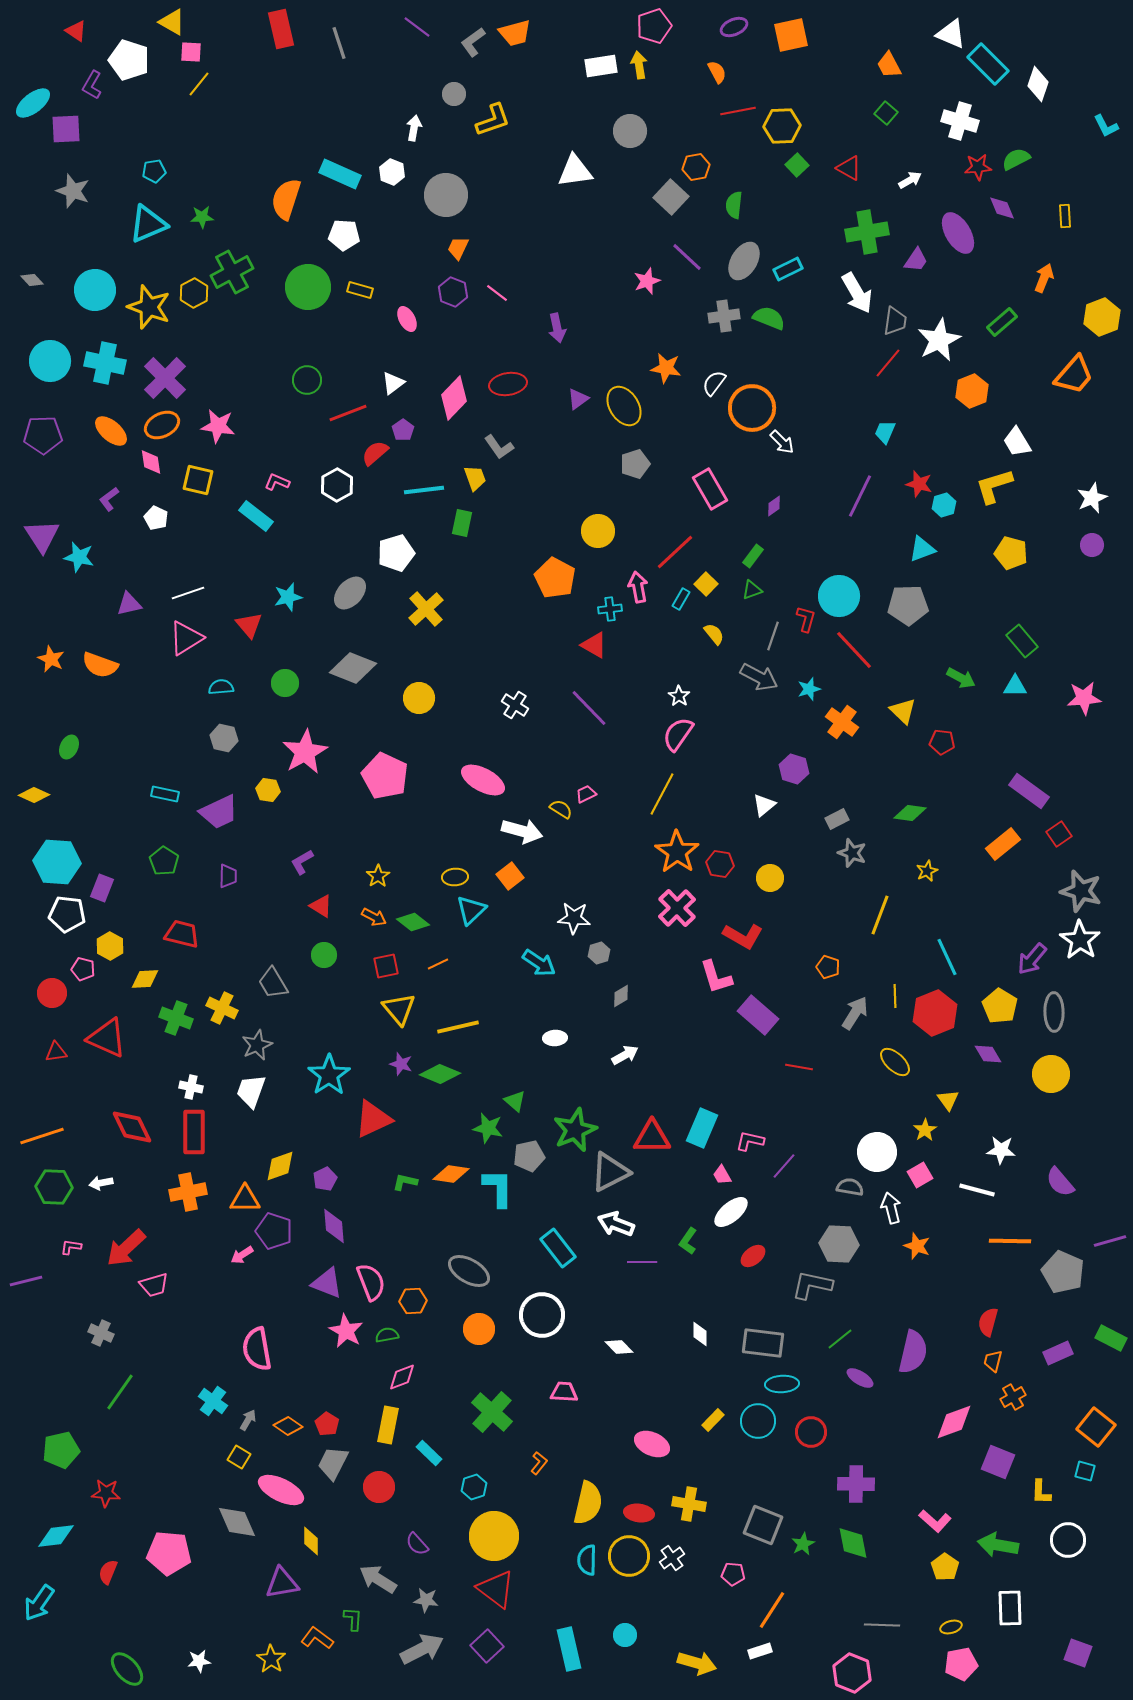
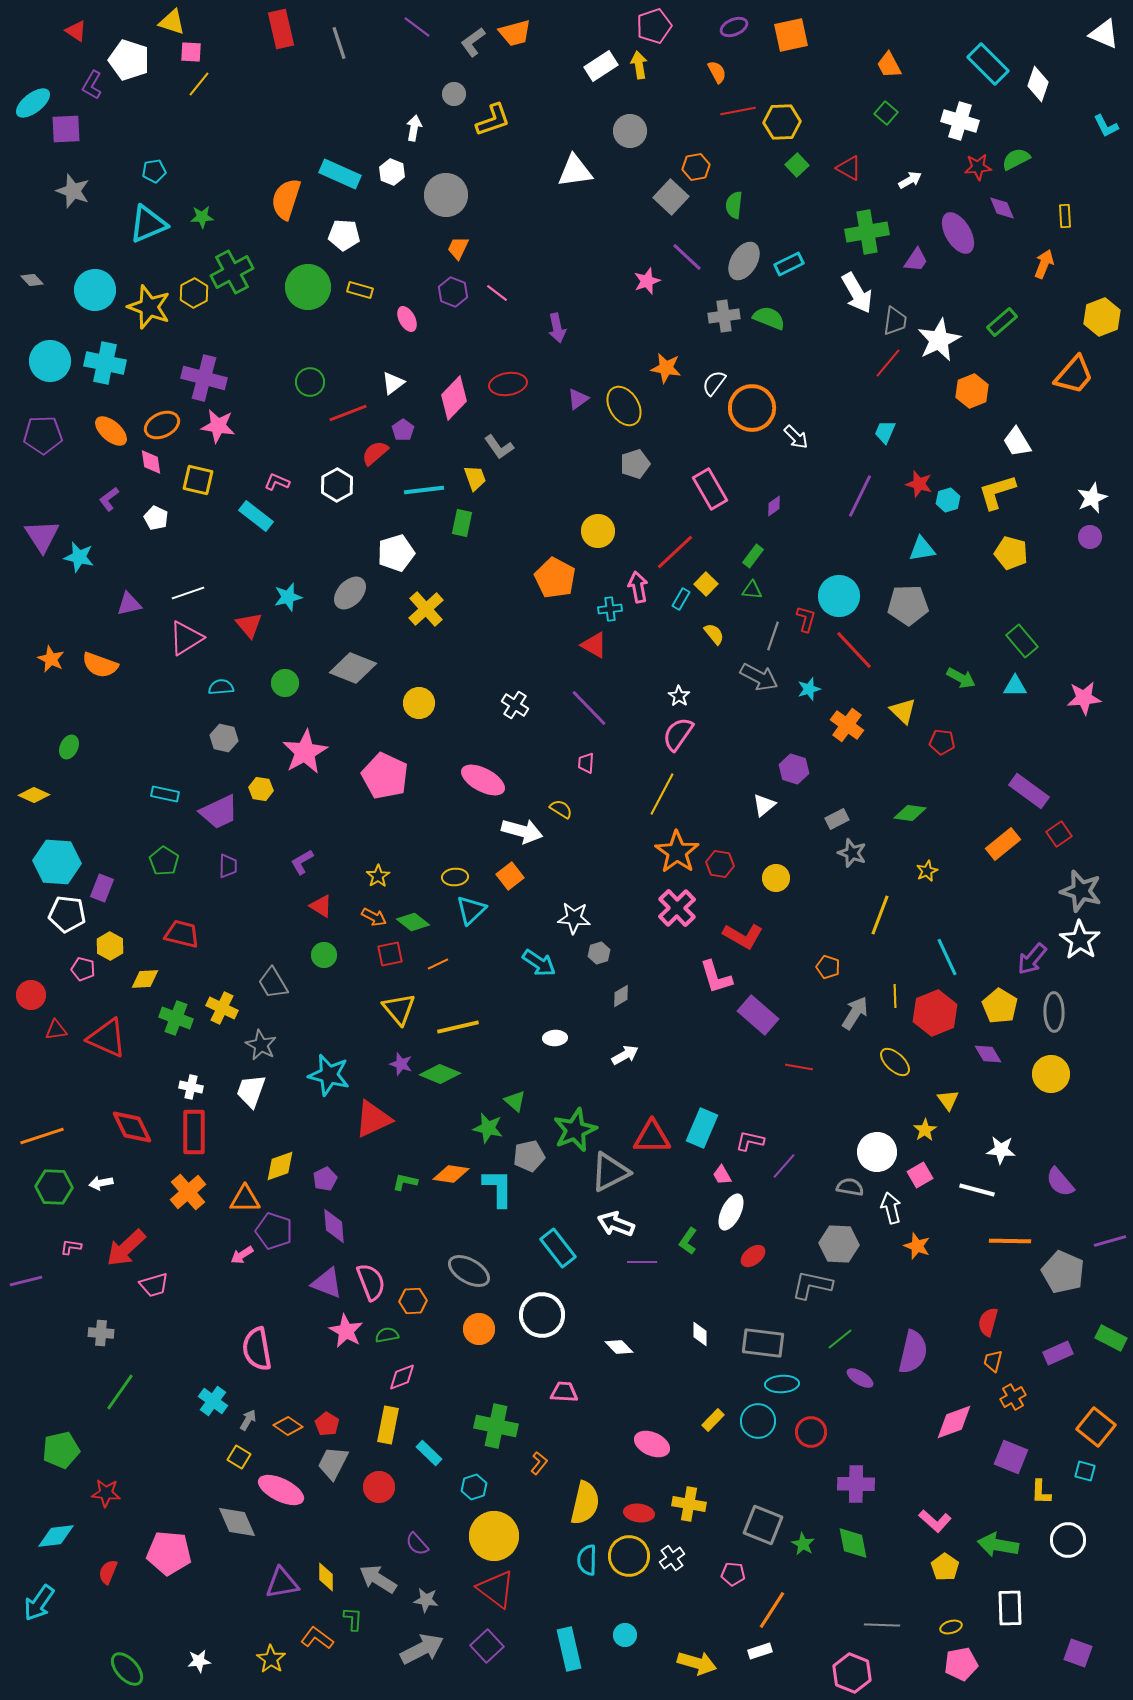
yellow triangle at (172, 22): rotated 12 degrees counterclockwise
white triangle at (951, 34): moved 153 px right
white rectangle at (601, 66): rotated 24 degrees counterclockwise
yellow hexagon at (782, 126): moved 4 px up
cyan rectangle at (788, 269): moved 1 px right, 5 px up
orange arrow at (1044, 278): moved 14 px up
purple cross at (165, 378): moved 39 px right; rotated 30 degrees counterclockwise
green circle at (307, 380): moved 3 px right, 2 px down
white arrow at (782, 442): moved 14 px right, 5 px up
yellow L-shape at (994, 486): moved 3 px right, 6 px down
cyan hexagon at (944, 505): moved 4 px right, 5 px up
purple circle at (1092, 545): moved 2 px left, 8 px up
cyan triangle at (922, 549): rotated 12 degrees clockwise
green triangle at (752, 590): rotated 25 degrees clockwise
yellow circle at (419, 698): moved 5 px down
orange cross at (842, 722): moved 5 px right, 3 px down
yellow hexagon at (268, 790): moved 7 px left, 1 px up
pink trapezoid at (586, 794): moved 31 px up; rotated 60 degrees counterclockwise
purple trapezoid at (228, 876): moved 10 px up
yellow circle at (770, 878): moved 6 px right
red square at (386, 966): moved 4 px right, 12 px up
red circle at (52, 993): moved 21 px left, 2 px down
gray star at (257, 1045): moved 4 px right; rotated 20 degrees counterclockwise
red triangle at (56, 1052): moved 22 px up
cyan star at (329, 1075): rotated 24 degrees counterclockwise
orange cross at (188, 1192): rotated 30 degrees counterclockwise
white ellipse at (731, 1212): rotated 24 degrees counterclockwise
gray cross at (101, 1333): rotated 20 degrees counterclockwise
green cross at (492, 1412): moved 4 px right, 14 px down; rotated 30 degrees counterclockwise
purple square at (998, 1462): moved 13 px right, 5 px up
yellow semicircle at (588, 1503): moved 3 px left
yellow diamond at (311, 1541): moved 15 px right, 36 px down
green star at (803, 1544): rotated 15 degrees counterclockwise
